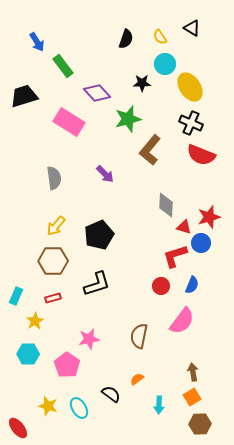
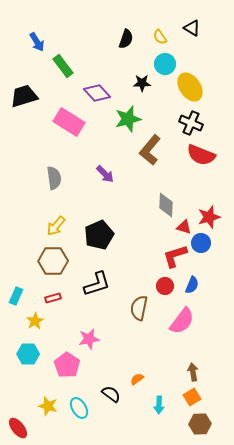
red circle at (161, 286): moved 4 px right
brown semicircle at (139, 336): moved 28 px up
